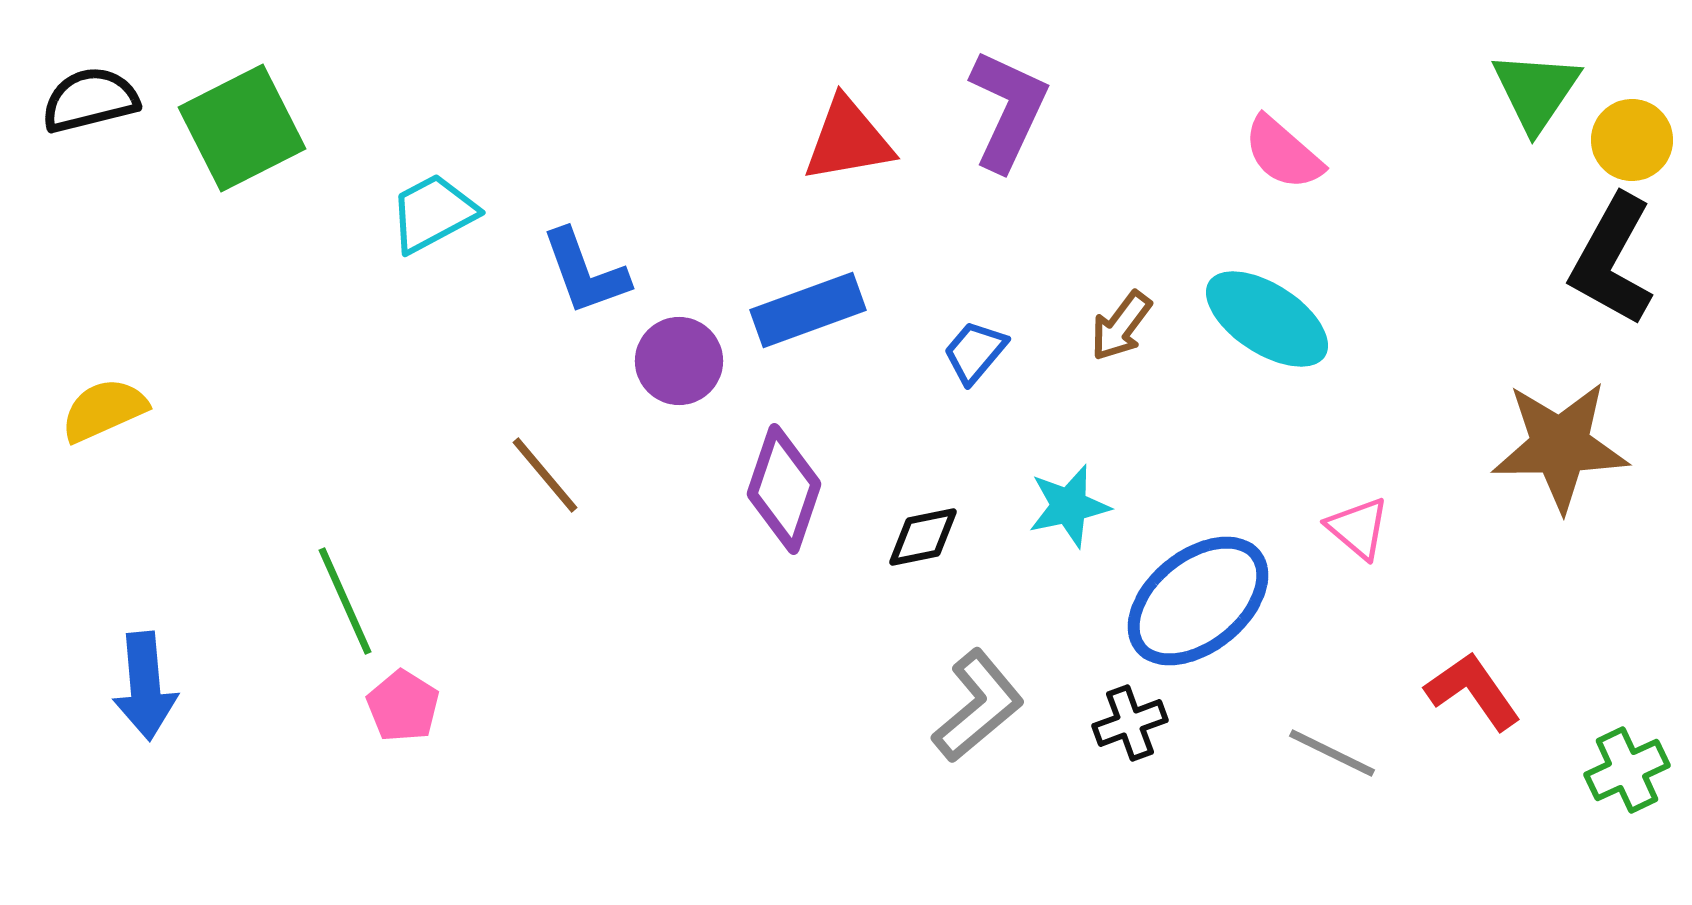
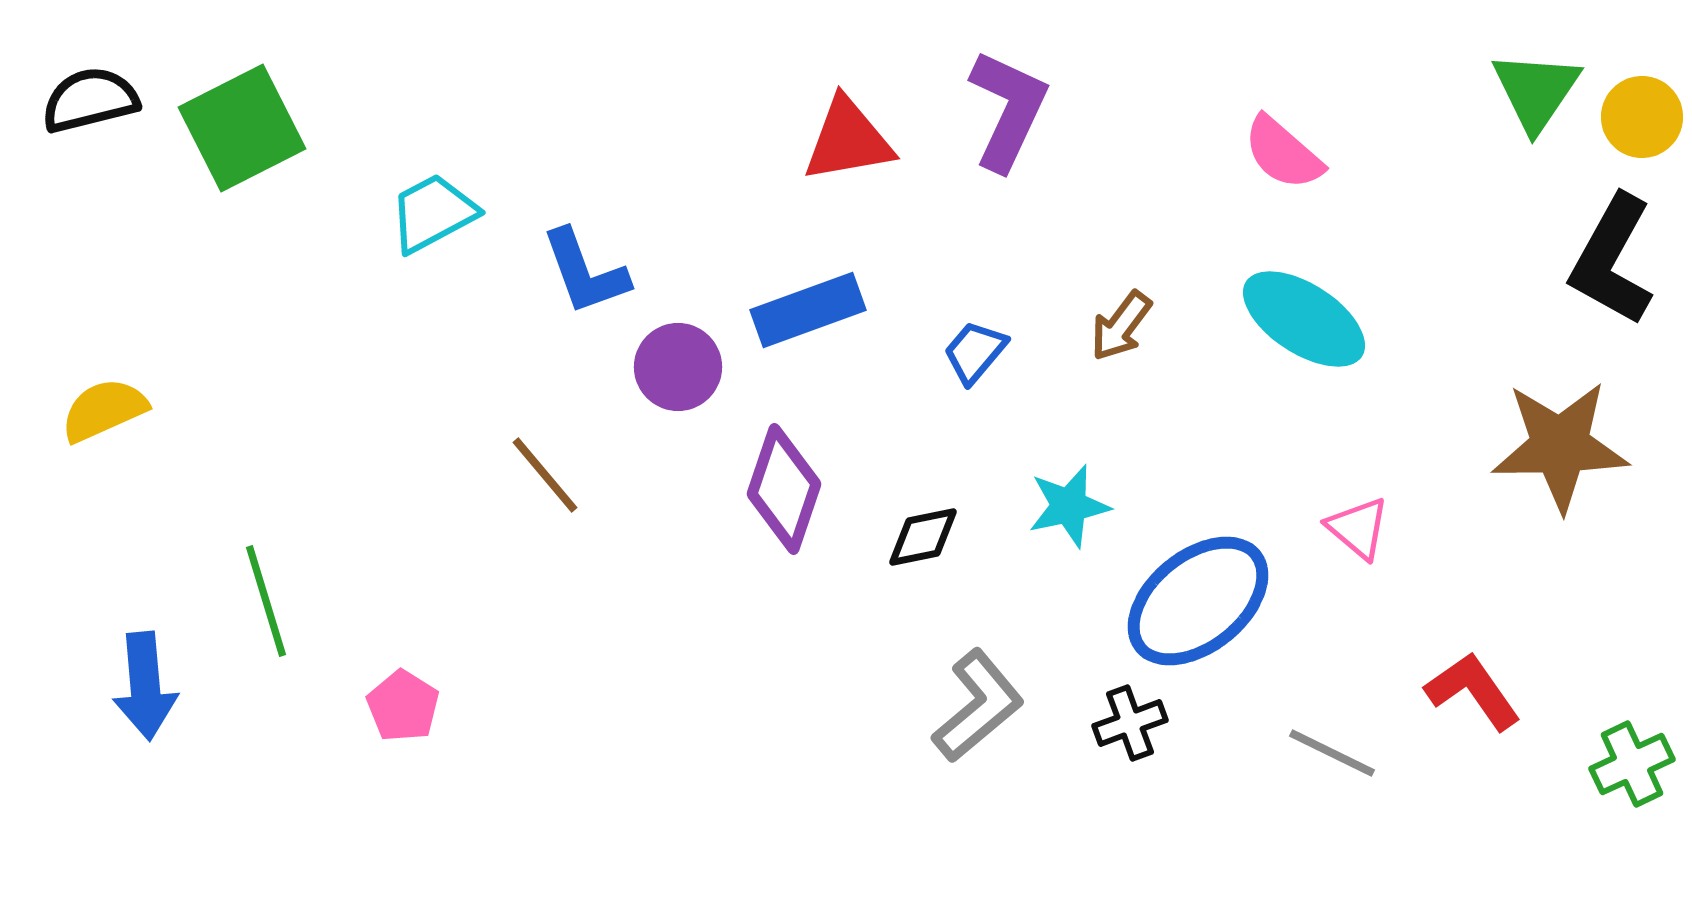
yellow circle: moved 10 px right, 23 px up
cyan ellipse: moved 37 px right
purple circle: moved 1 px left, 6 px down
green line: moved 79 px left; rotated 7 degrees clockwise
green cross: moved 5 px right, 6 px up
